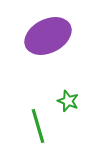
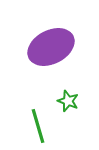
purple ellipse: moved 3 px right, 11 px down
